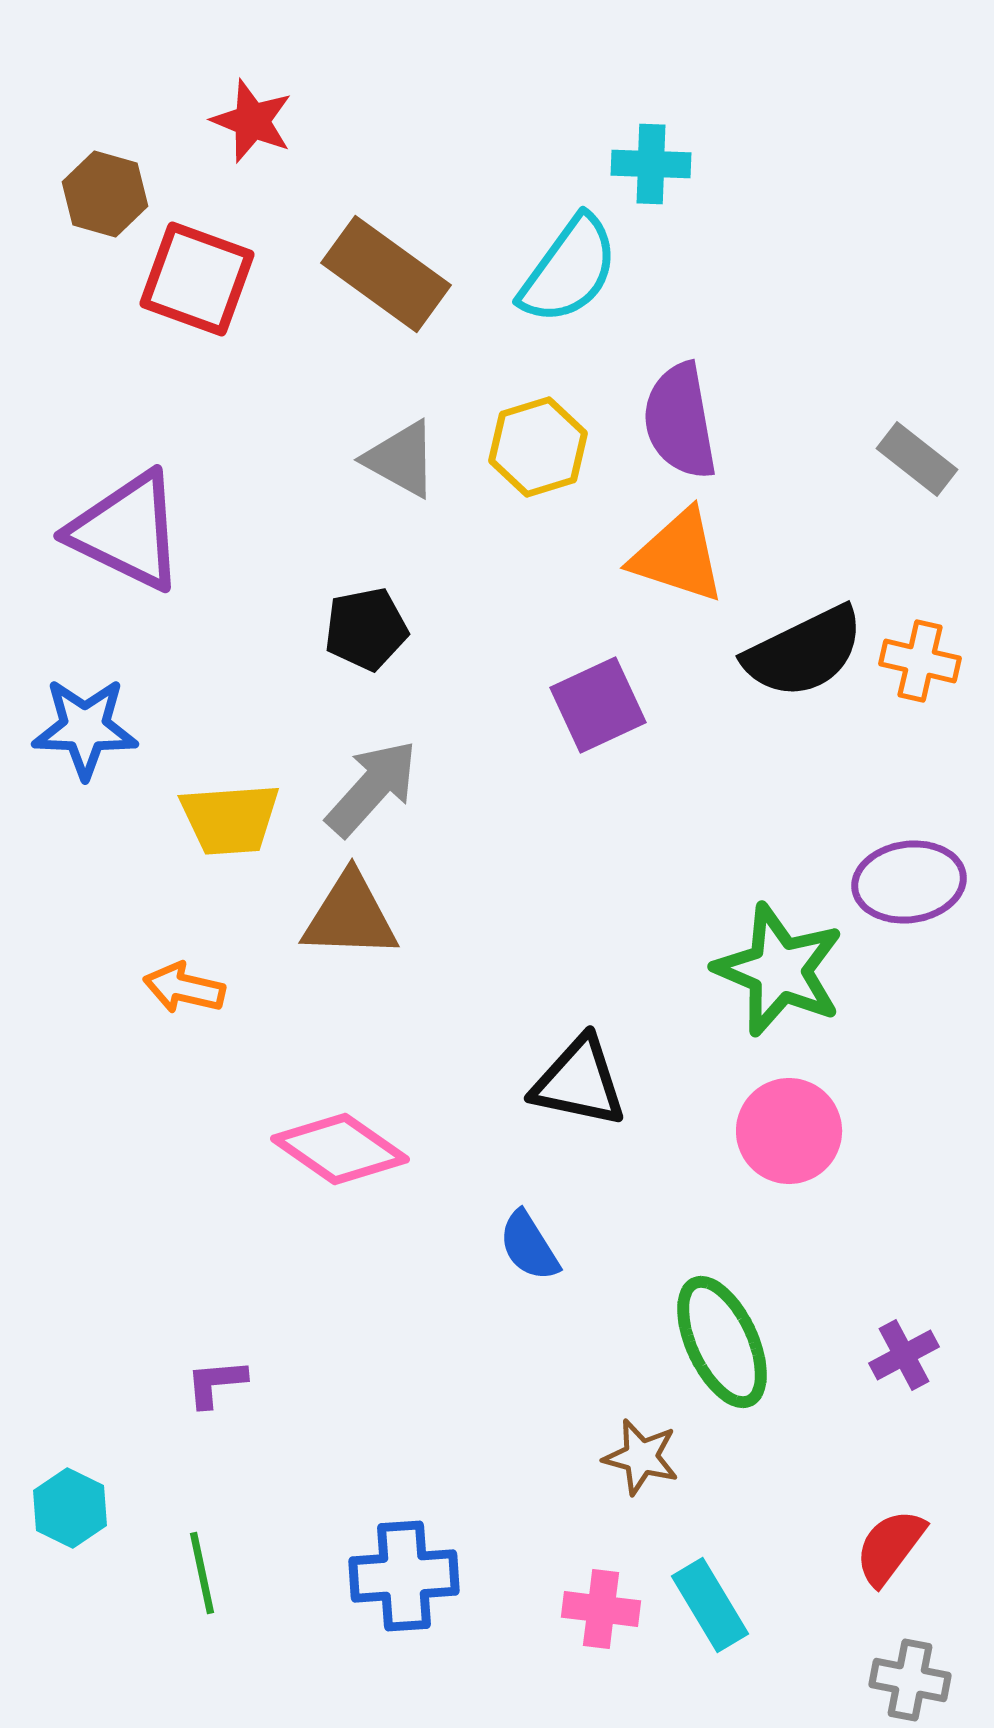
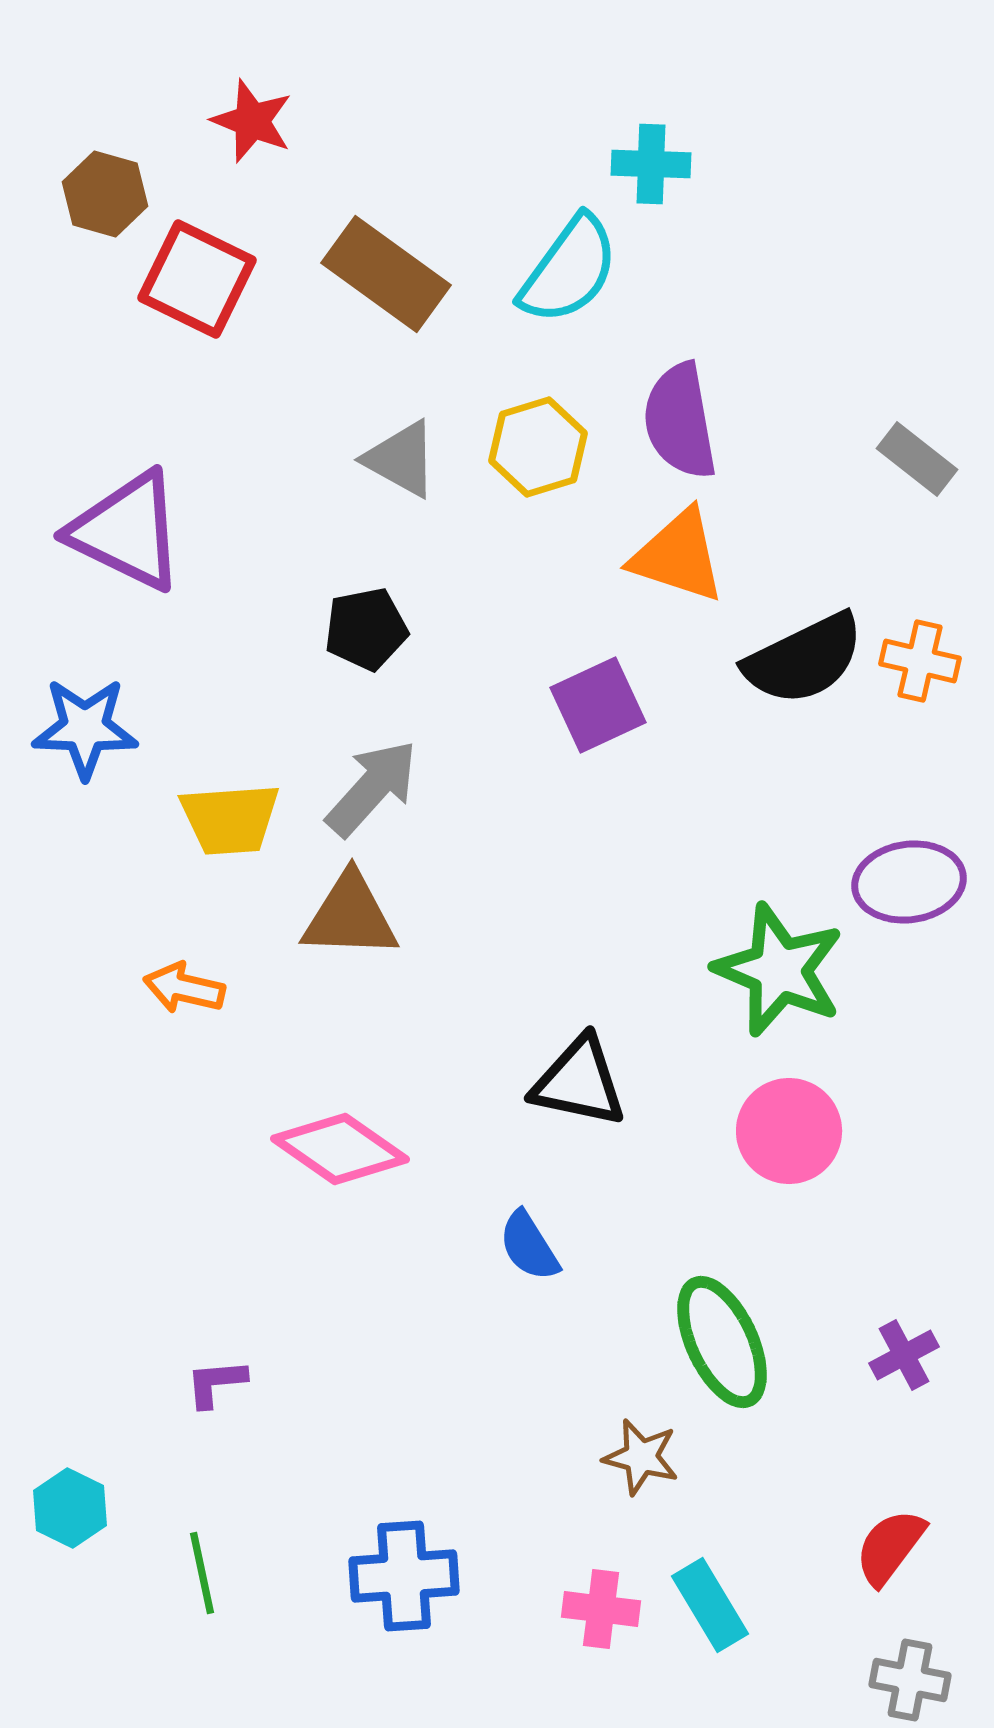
red square: rotated 6 degrees clockwise
black semicircle: moved 7 px down
